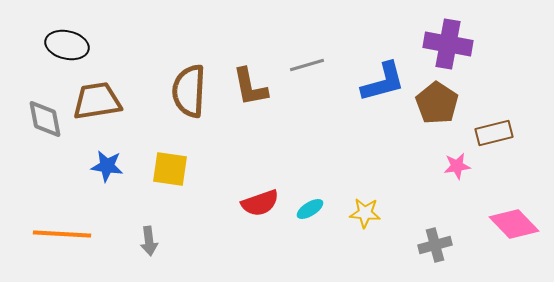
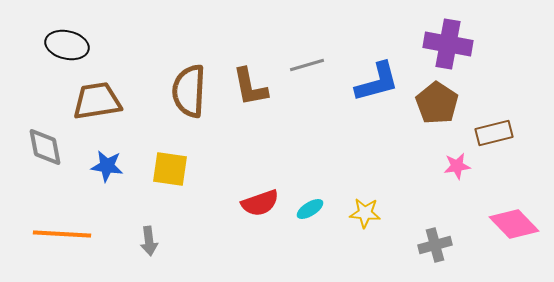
blue L-shape: moved 6 px left
gray diamond: moved 28 px down
